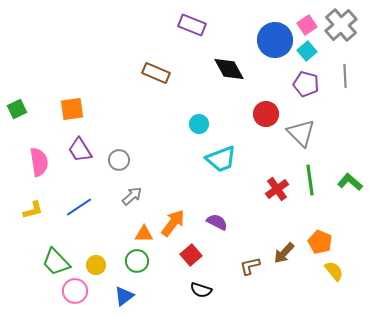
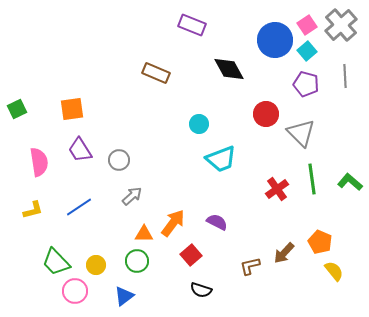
green line: moved 2 px right, 1 px up
